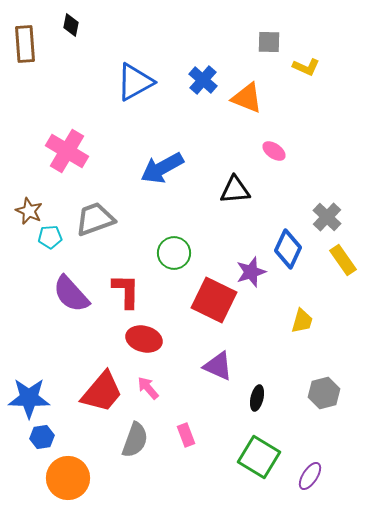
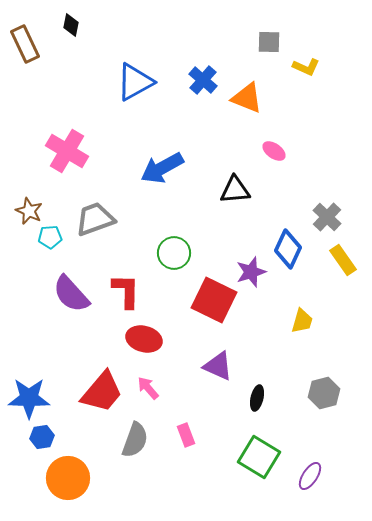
brown rectangle: rotated 21 degrees counterclockwise
